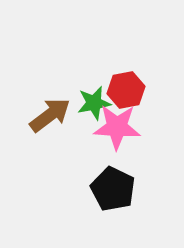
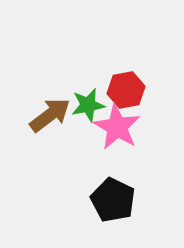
green star: moved 6 px left, 2 px down
pink star: rotated 27 degrees clockwise
black pentagon: moved 11 px down
